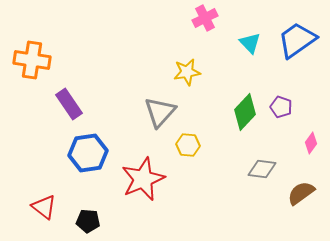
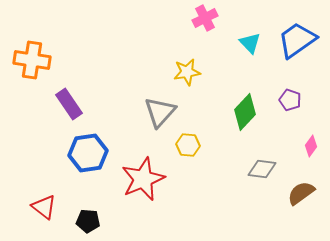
purple pentagon: moved 9 px right, 7 px up
pink diamond: moved 3 px down
